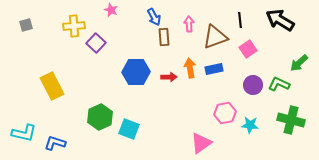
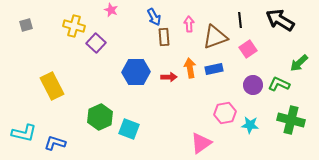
yellow cross: rotated 20 degrees clockwise
